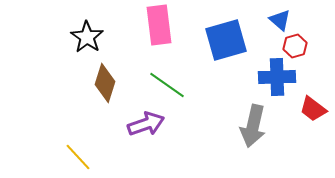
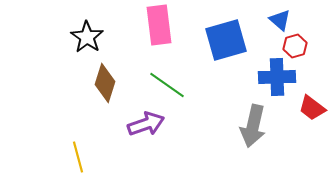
red trapezoid: moved 1 px left, 1 px up
yellow line: rotated 28 degrees clockwise
